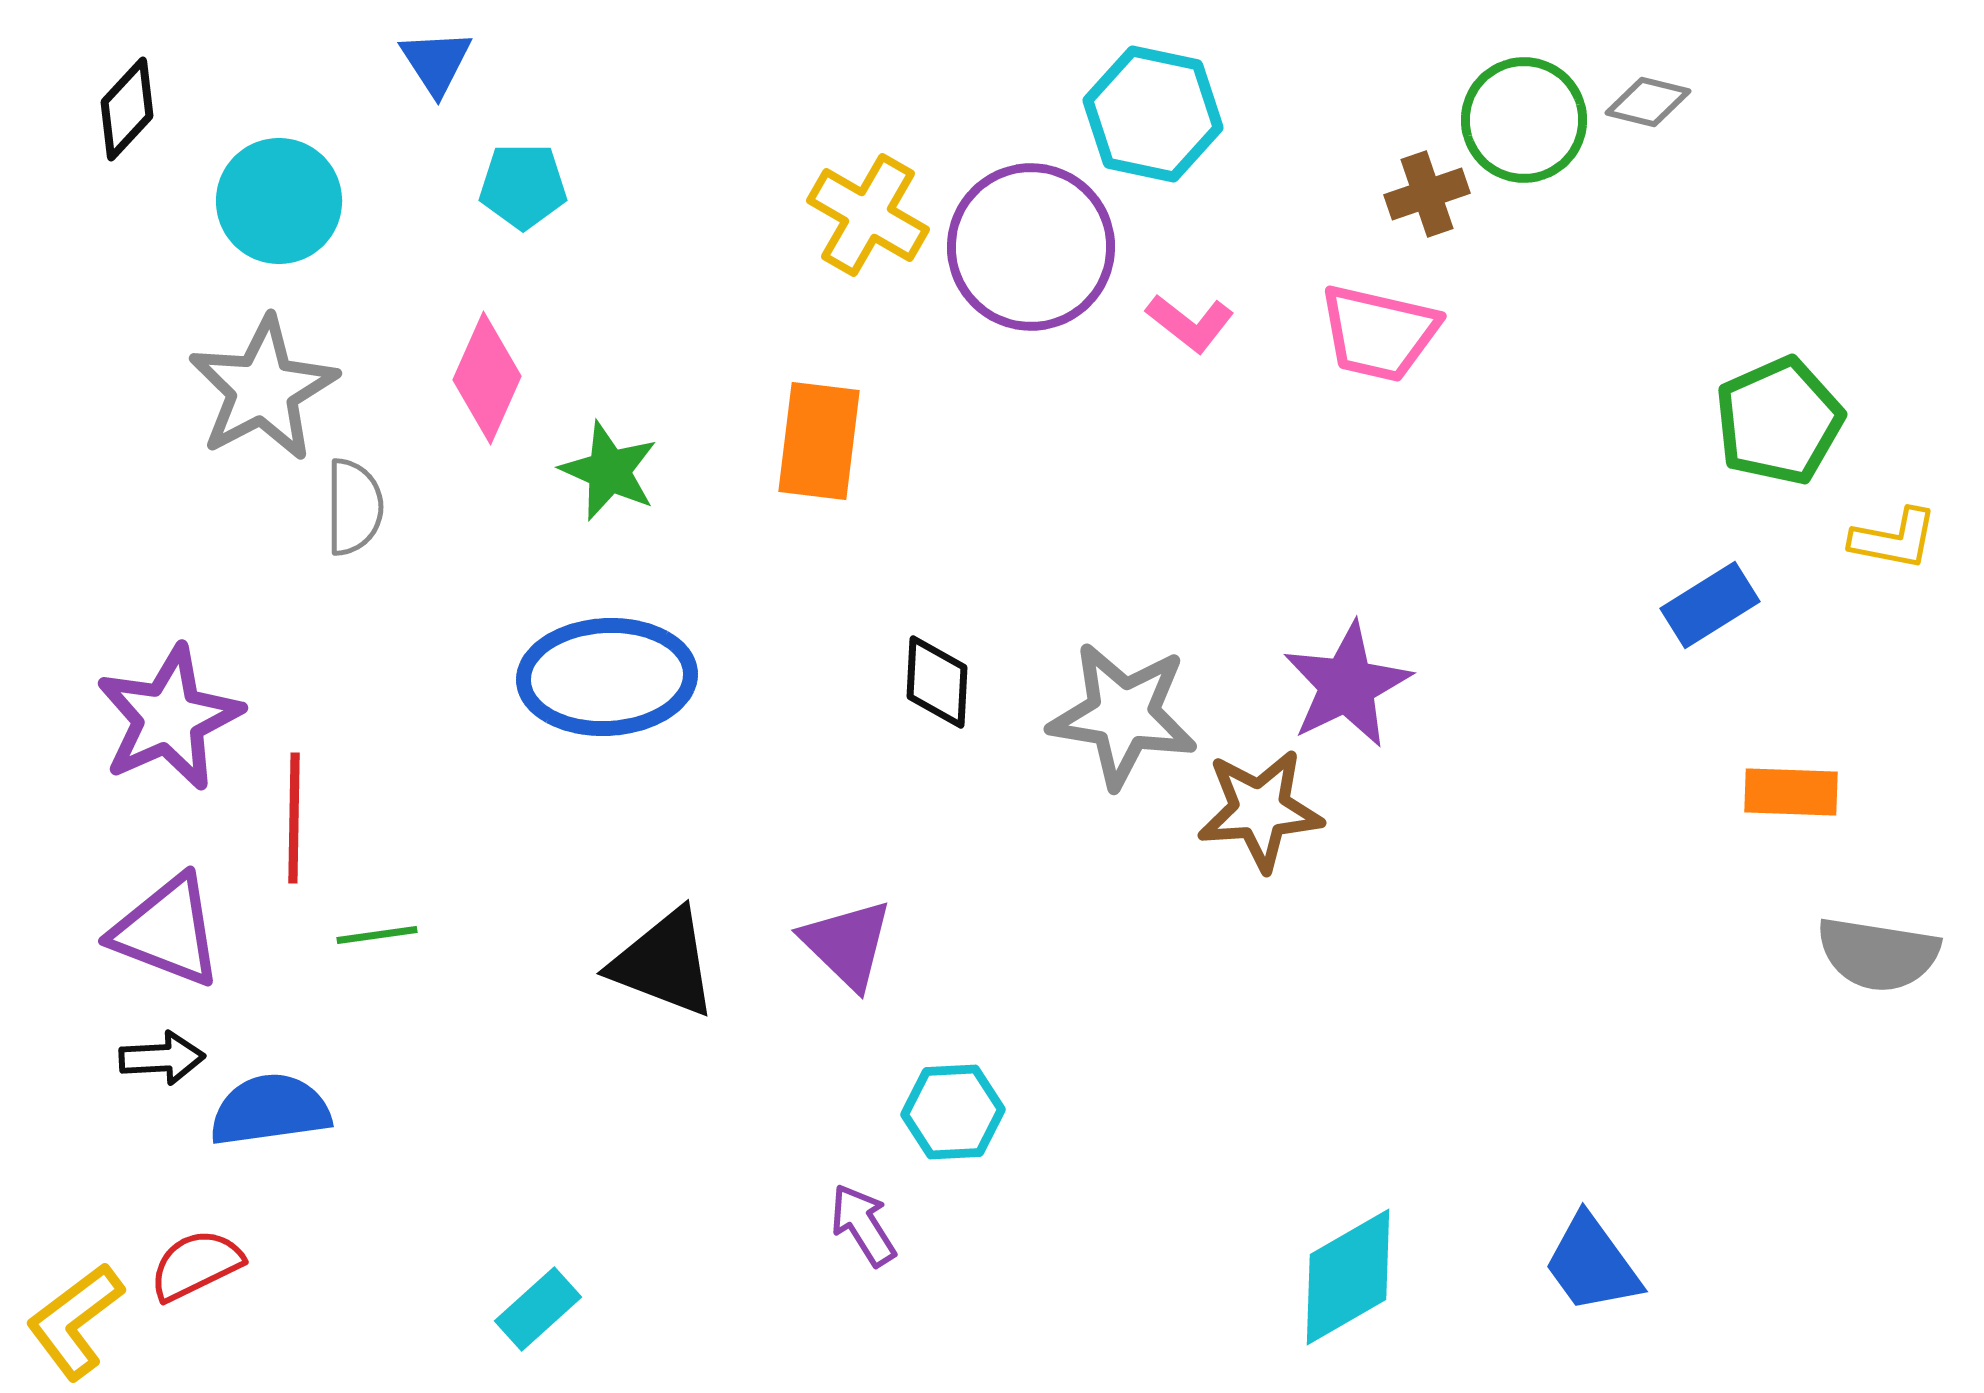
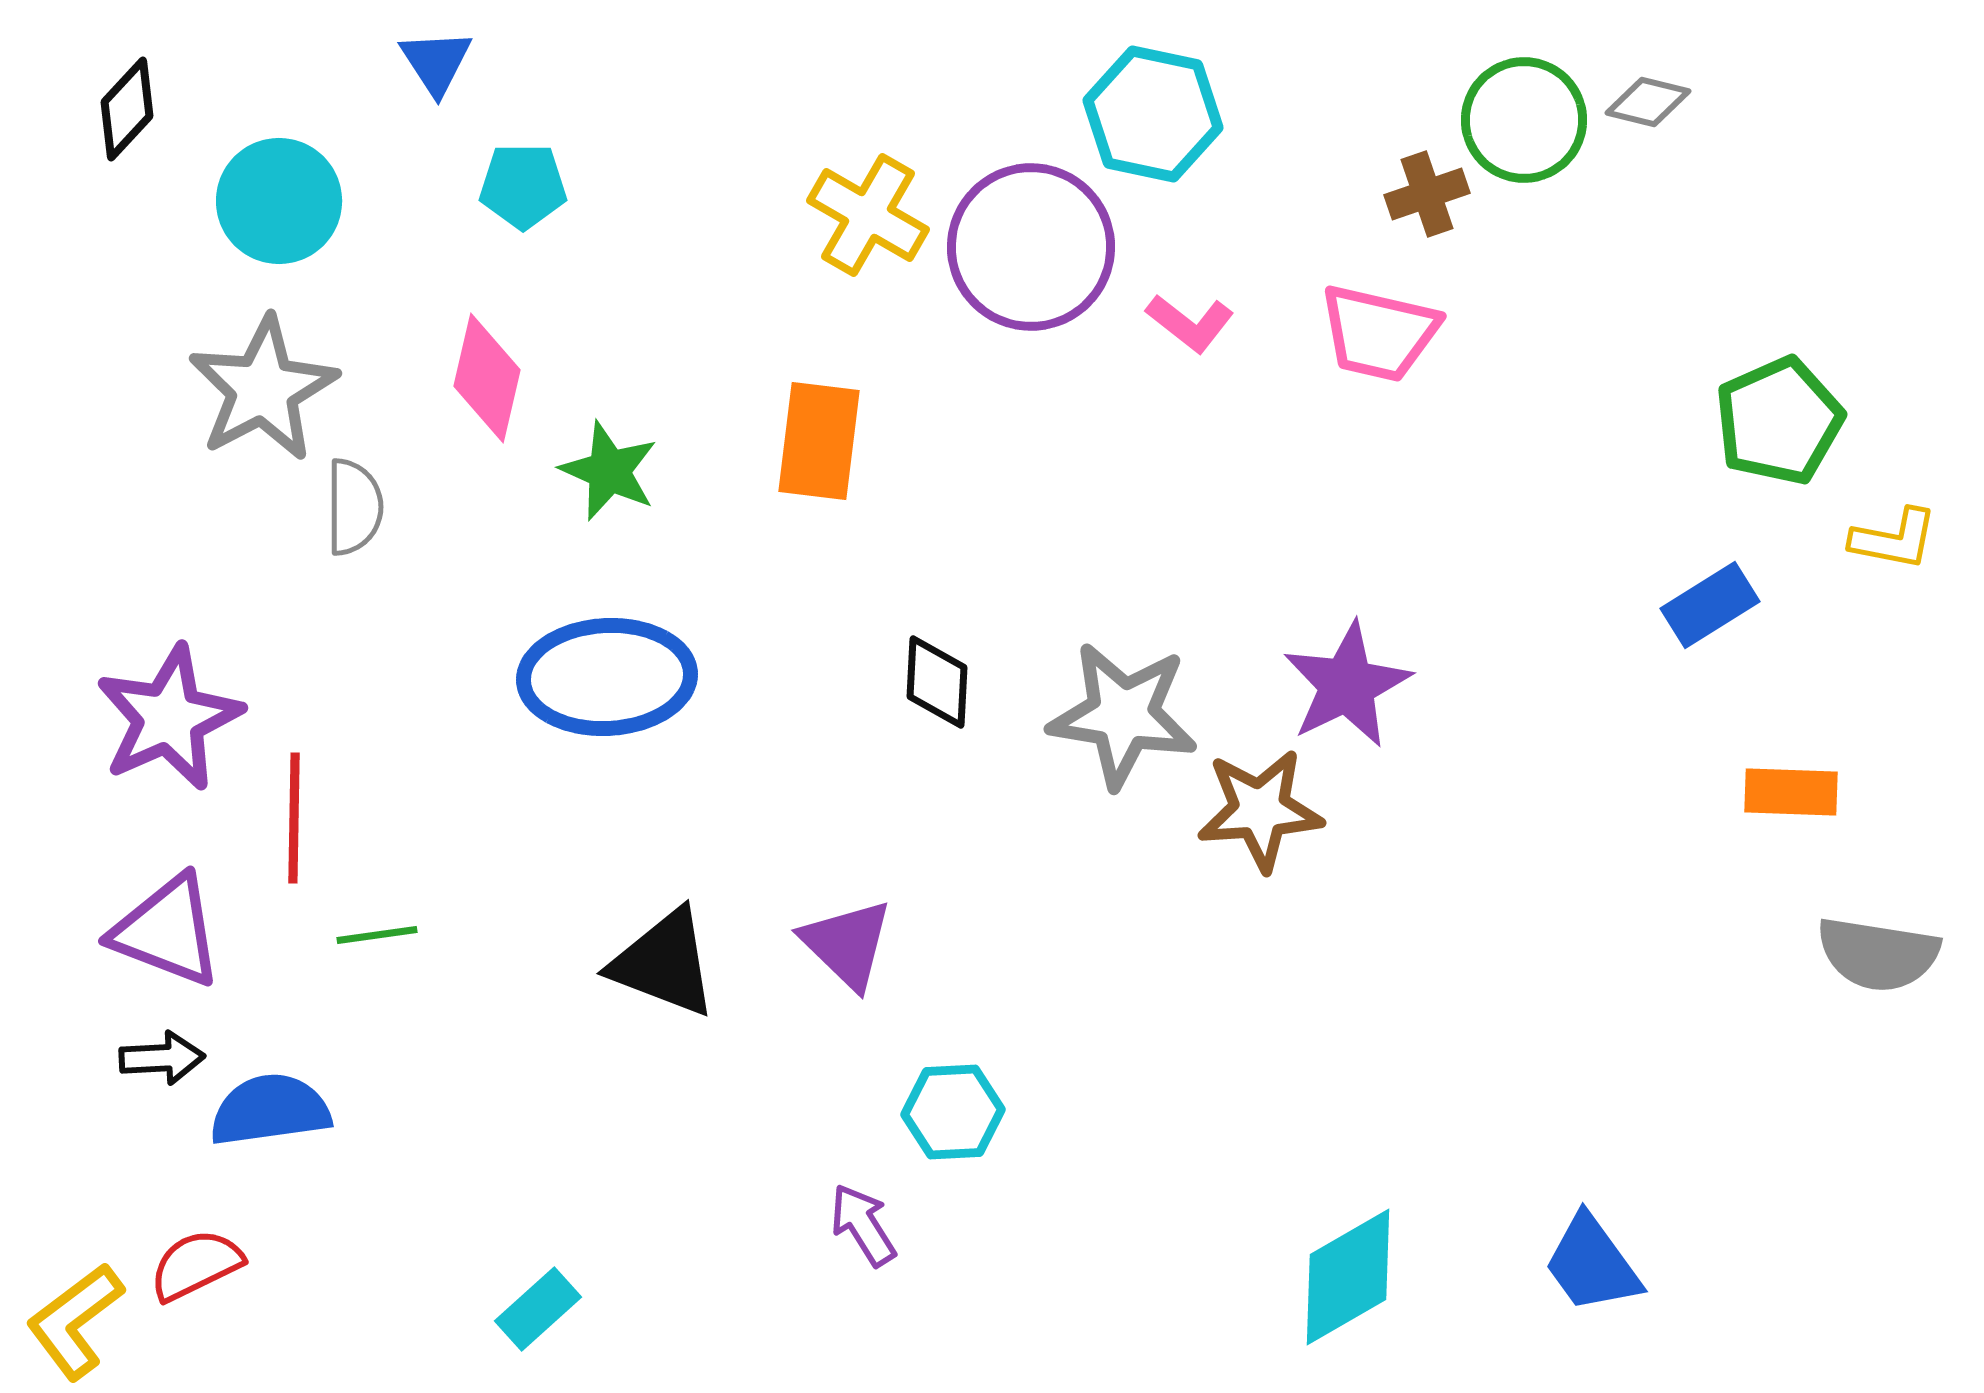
pink diamond at (487, 378): rotated 11 degrees counterclockwise
